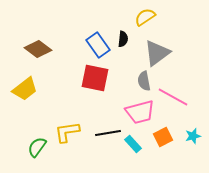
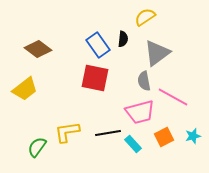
orange square: moved 1 px right
